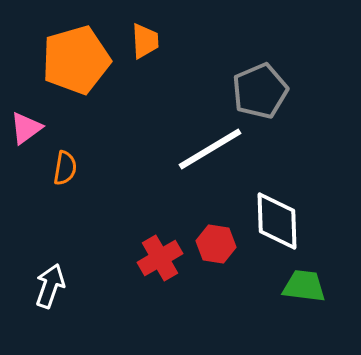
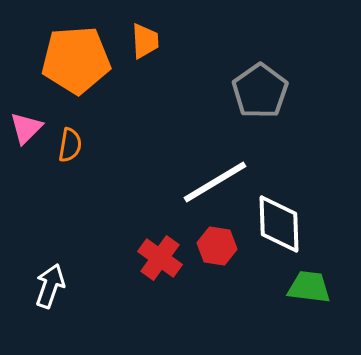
orange pentagon: rotated 12 degrees clockwise
gray pentagon: rotated 12 degrees counterclockwise
pink triangle: rotated 9 degrees counterclockwise
white line: moved 5 px right, 33 px down
orange semicircle: moved 5 px right, 23 px up
white diamond: moved 2 px right, 3 px down
red hexagon: moved 1 px right, 2 px down
red cross: rotated 24 degrees counterclockwise
green trapezoid: moved 5 px right, 1 px down
